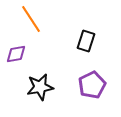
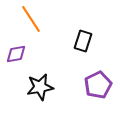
black rectangle: moved 3 px left
purple pentagon: moved 6 px right
